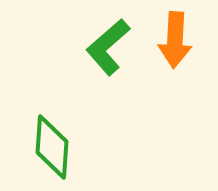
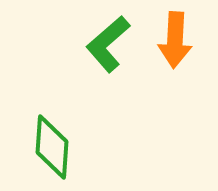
green L-shape: moved 3 px up
